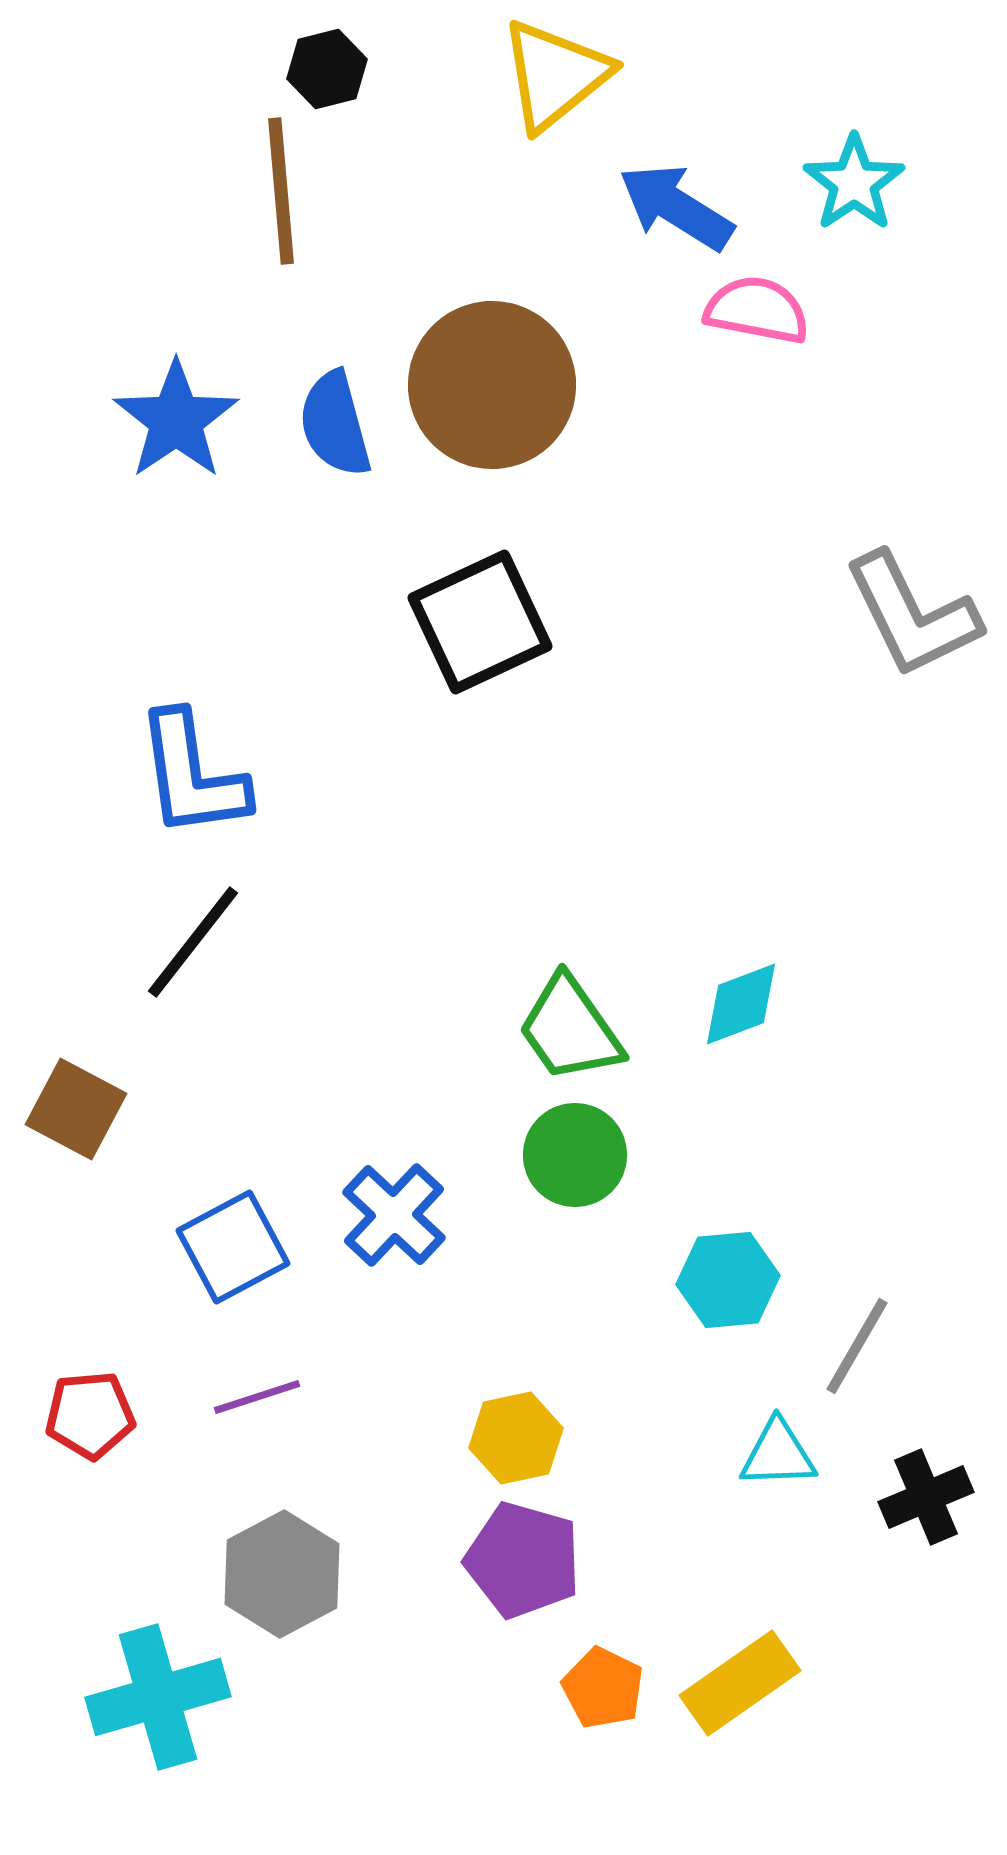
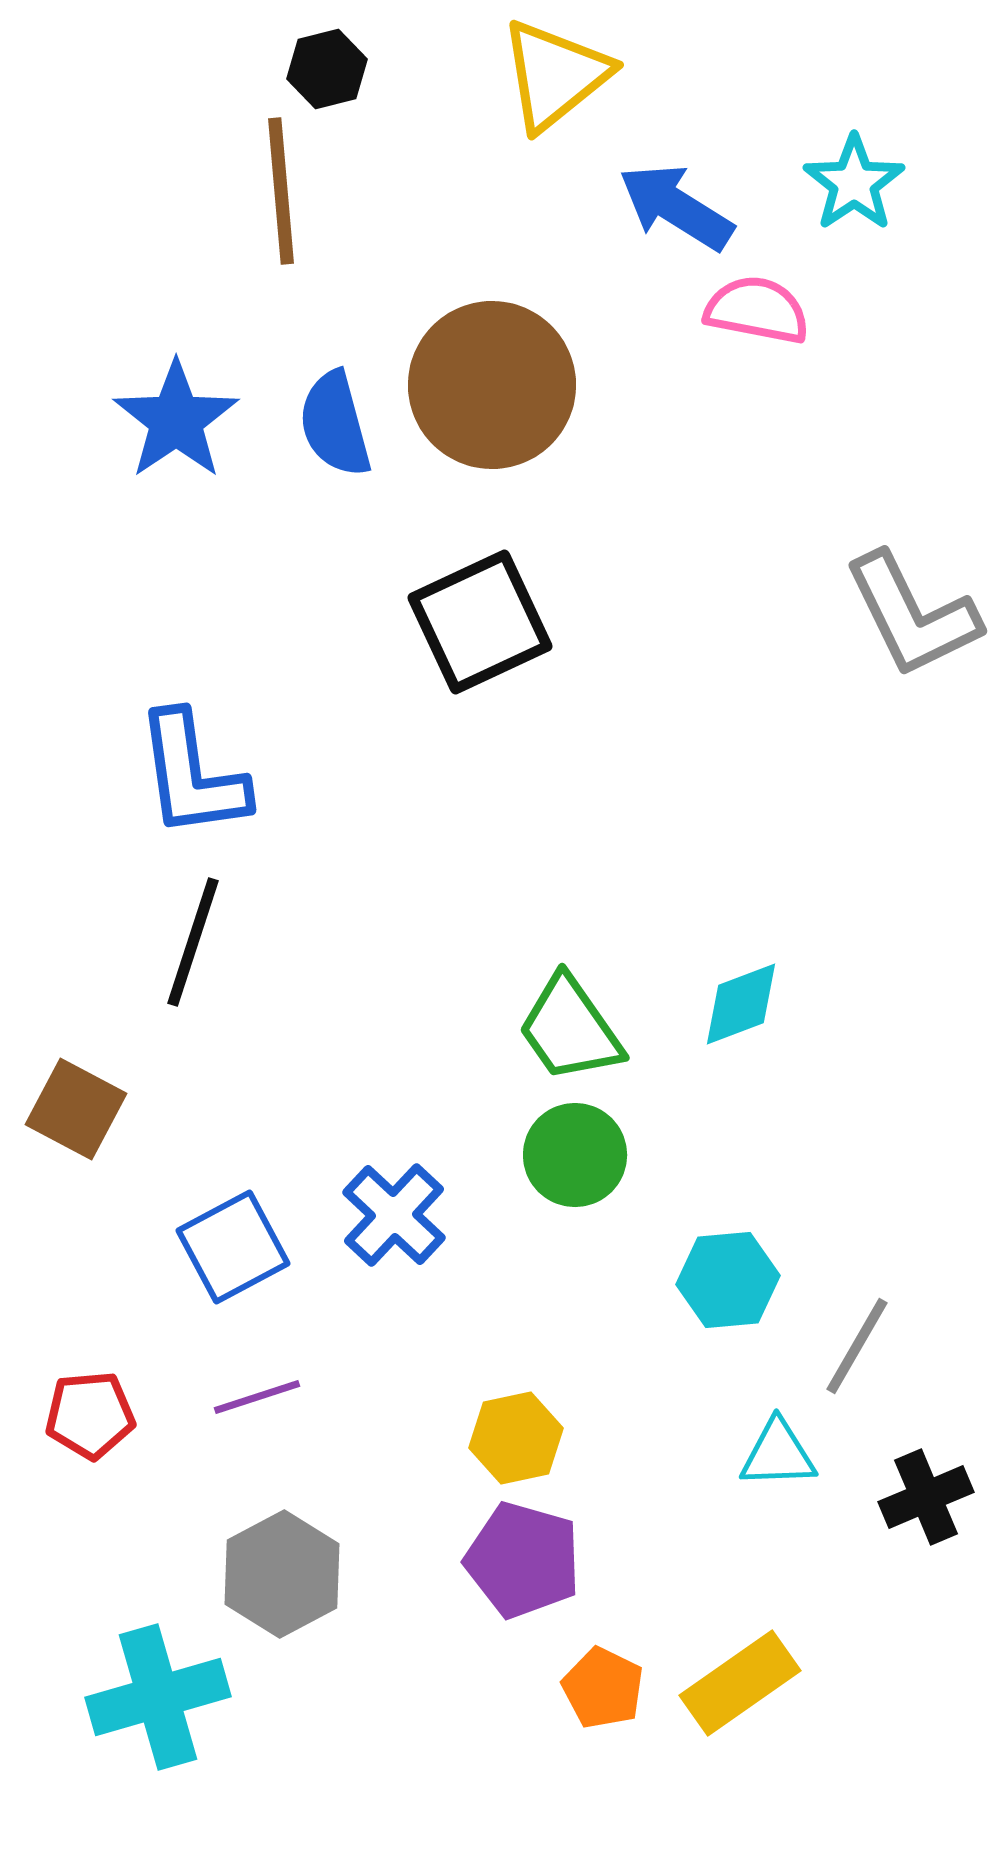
black line: rotated 20 degrees counterclockwise
